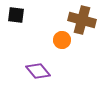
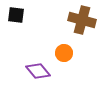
orange circle: moved 2 px right, 13 px down
